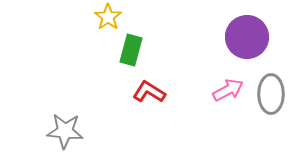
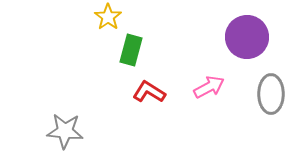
pink arrow: moved 19 px left, 3 px up
